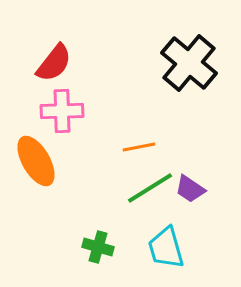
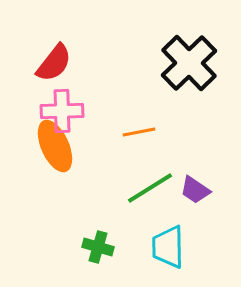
black cross: rotated 6 degrees clockwise
orange line: moved 15 px up
orange ellipse: moved 19 px right, 15 px up; rotated 6 degrees clockwise
purple trapezoid: moved 5 px right, 1 px down
cyan trapezoid: moved 2 px right, 1 px up; rotated 15 degrees clockwise
